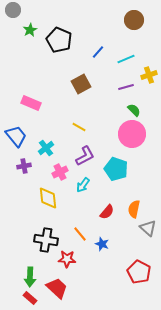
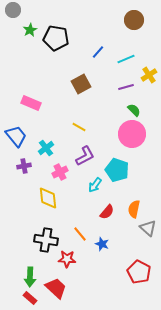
black pentagon: moved 3 px left, 2 px up; rotated 15 degrees counterclockwise
yellow cross: rotated 14 degrees counterclockwise
cyan pentagon: moved 1 px right, 1 px down
cyan arrow: moved 12 px right
red trapezoid: moved 1 px left
